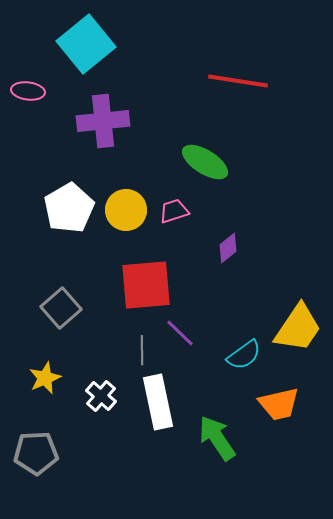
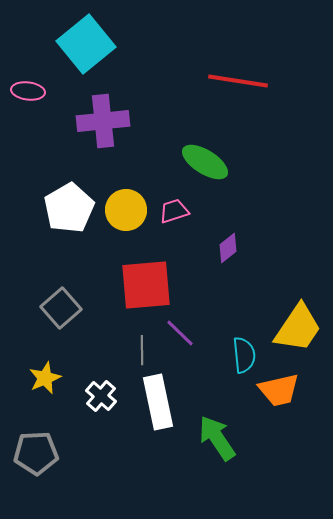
cyan semicircle: rotated 60 degrees counterclockwise
orange trapezoid: moved 14 px up
